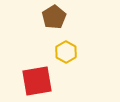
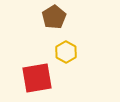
red square: moved 3 px up
